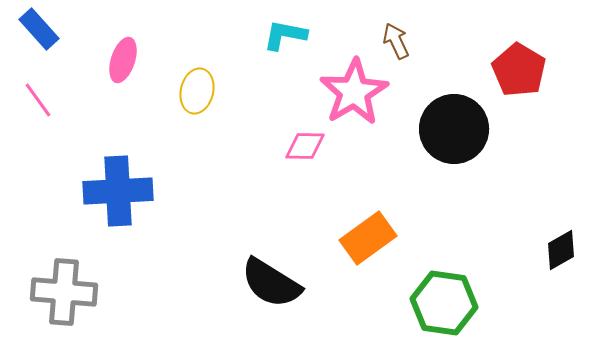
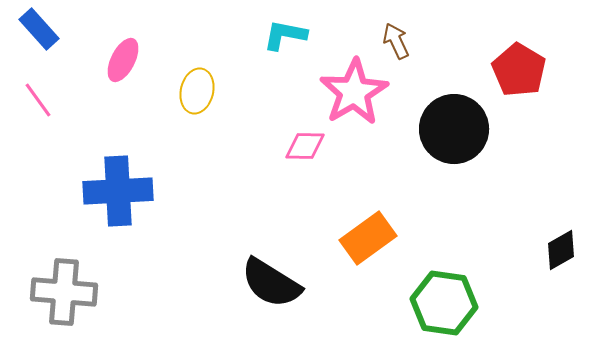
pink ellipse: rotated 9 degrees clockwise
